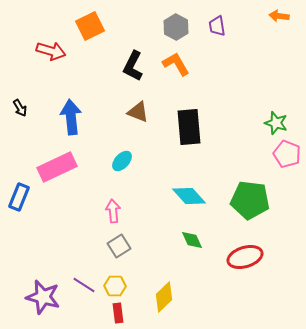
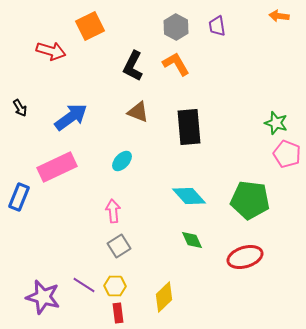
blue arrow: rotated 60 degrees clockwise
